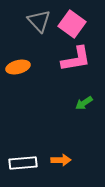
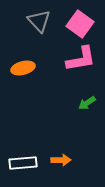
pink square: moved 8 px right
pink L-shape: moved 5 px right
orange ellipse: moved 5 px right, 1 px down
green arrow: moved 3 px right
